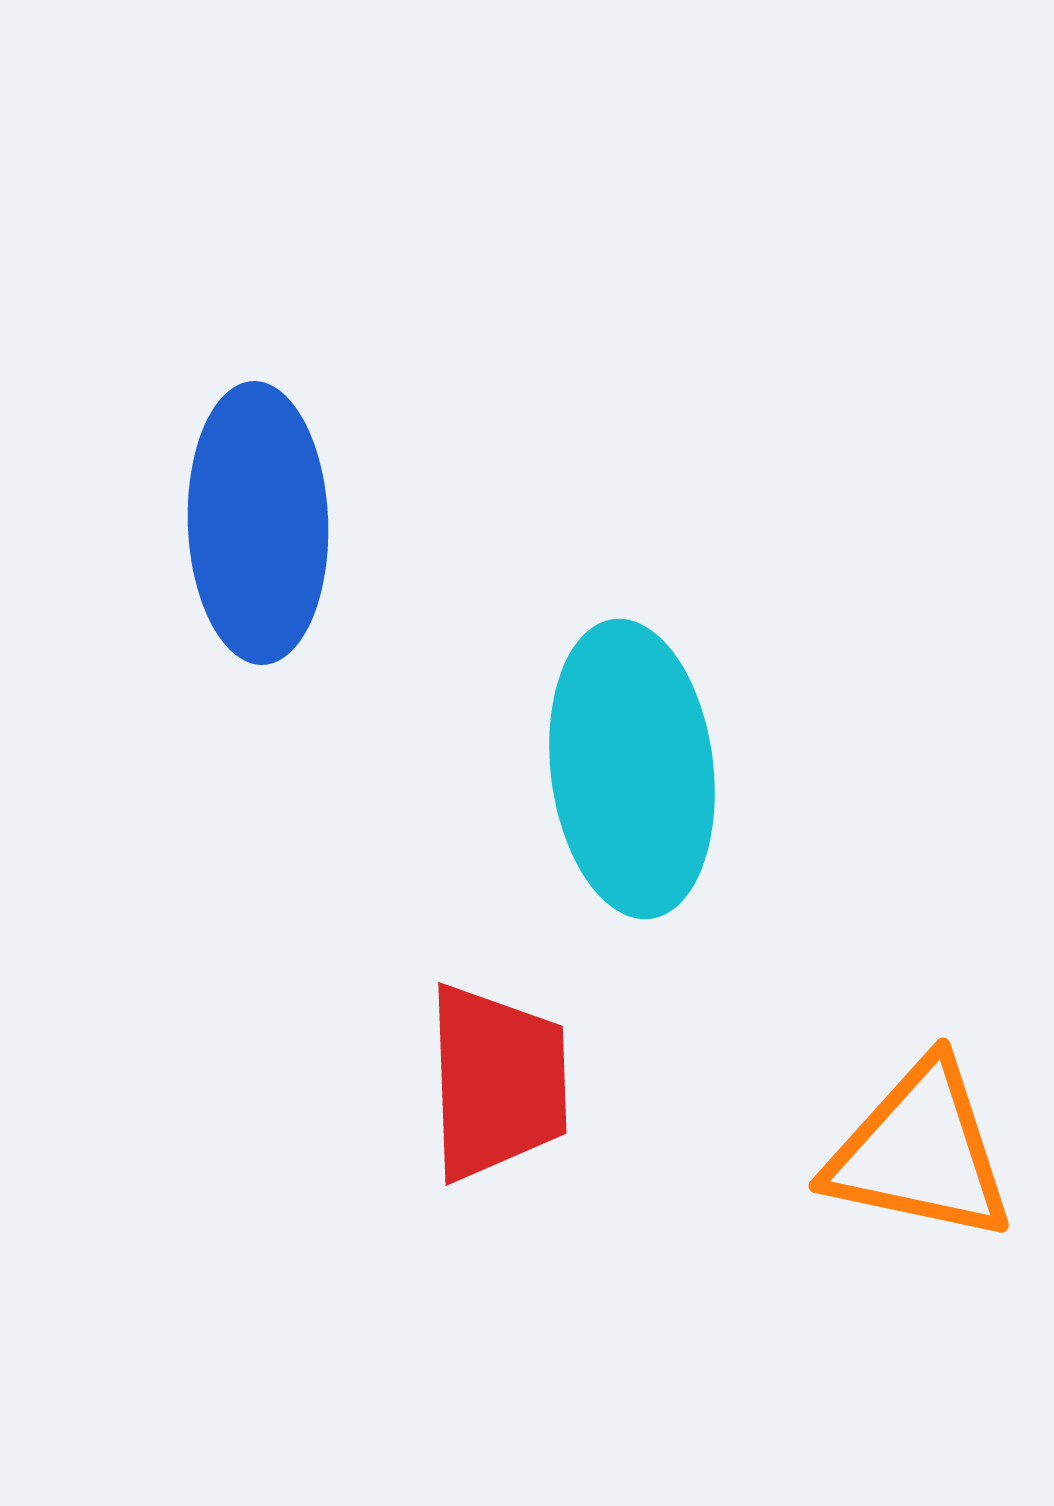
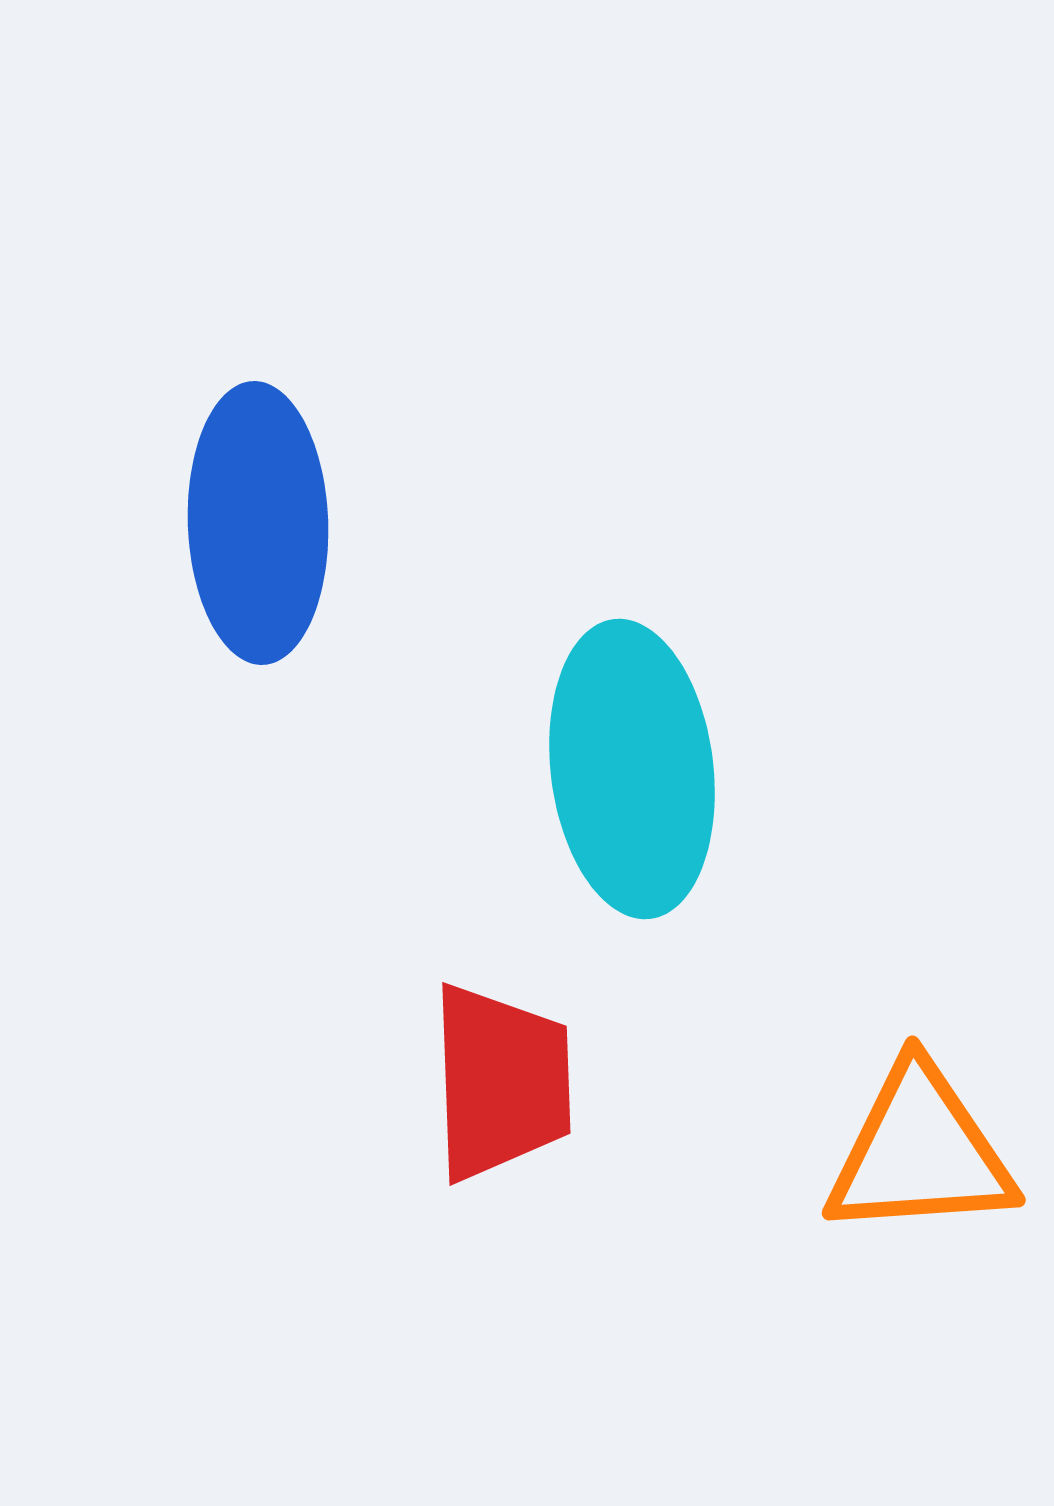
red trapezoid: moved 4 px right
orange triangle: rotated 16 degrees counterclockwise
